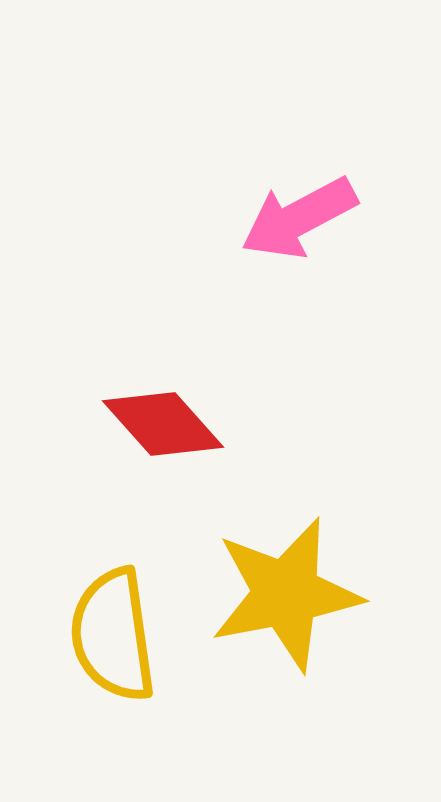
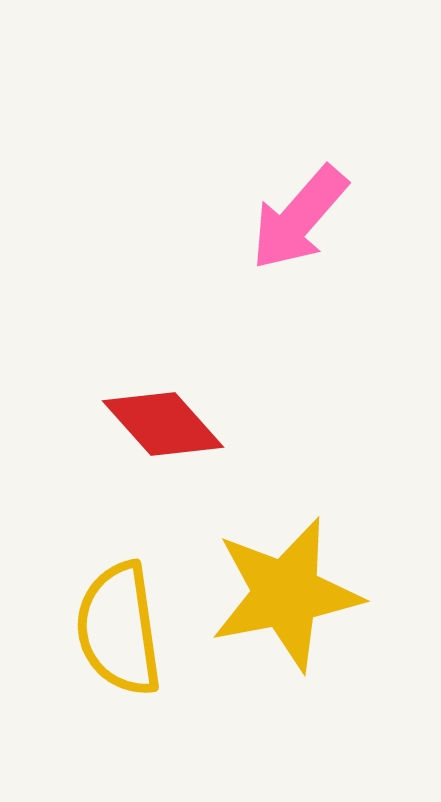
pink arrow: rotated 21 degrees counterclockwise
yellow semicircle: moved 6 px right, 6 px up
